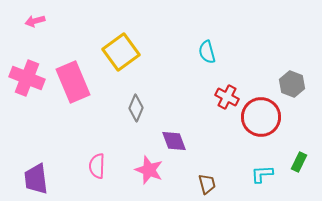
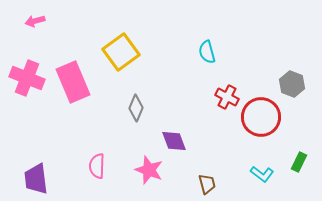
cyan L-shape: rotated 140 degrees counterclockwise
